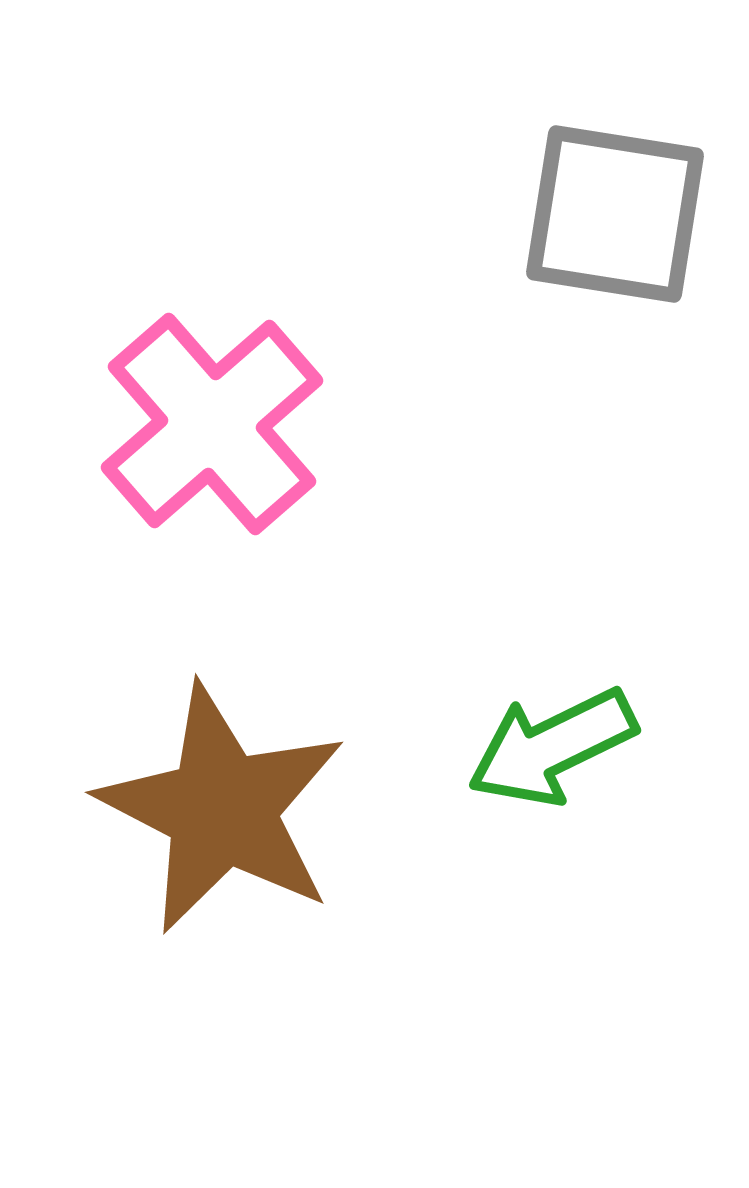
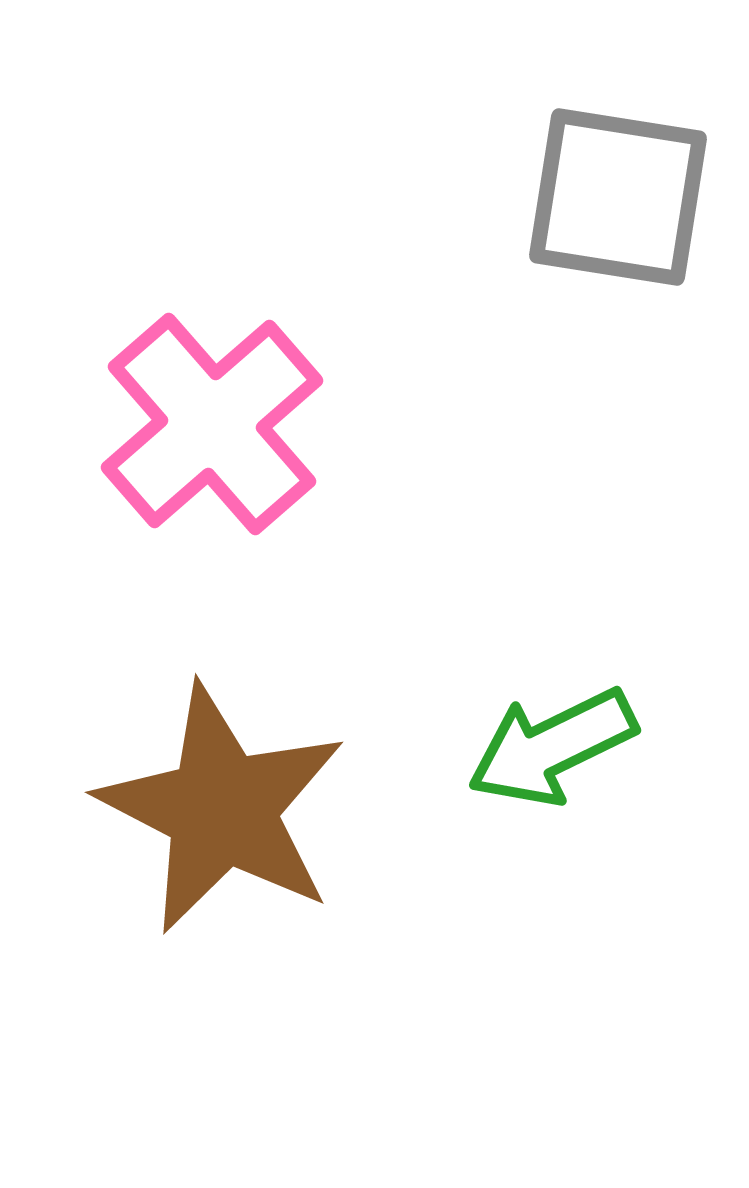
gray square: moved 3 px right, 17 px up
